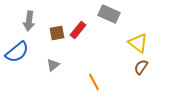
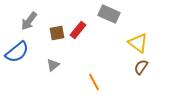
gray arrow: rotated 30 degrees clockwise
